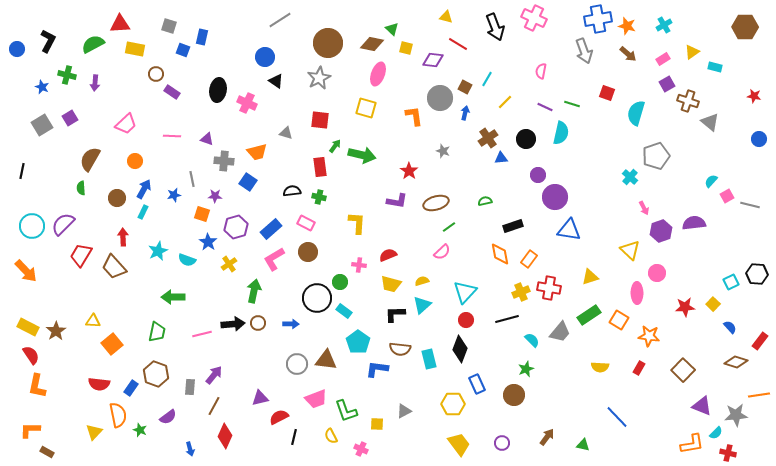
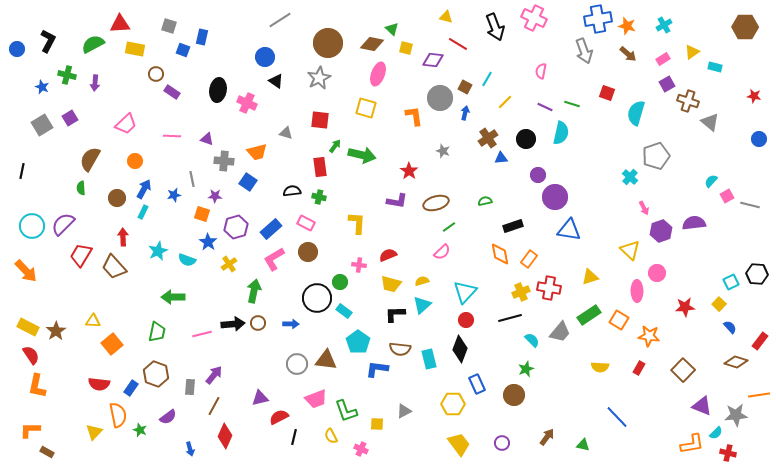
pink ellipse at (637, 293): moved 2 px up
yellow square at (713, 304): moved 6 px right
black line at (507, 319): moved 3 px right, 1 px up
